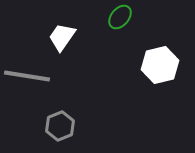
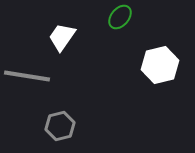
gray hexagon: rotated 8 degrees clockwise
